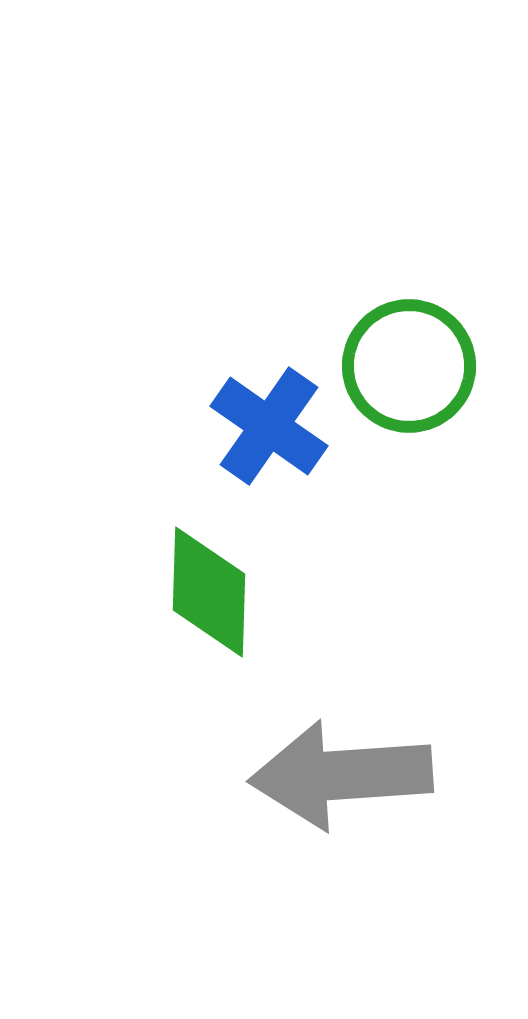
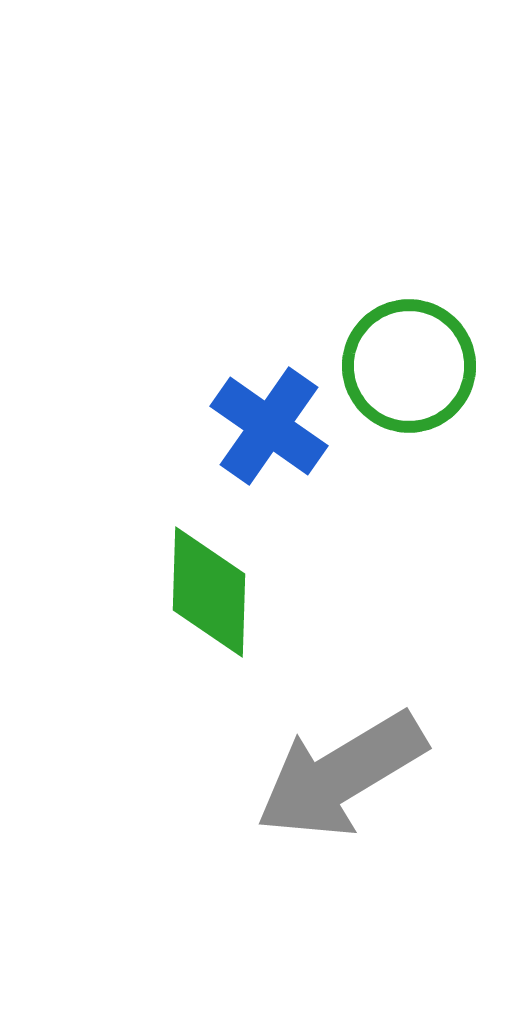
gray arrow: rotated 27 degrees counterclockwise
